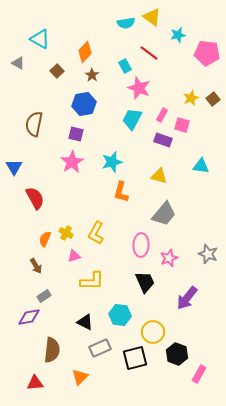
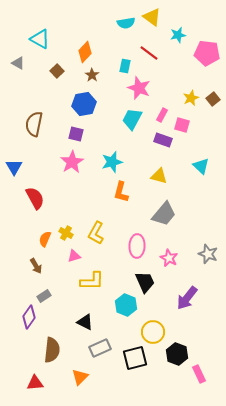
cyan rectangle at (125, 66): rotated 40 degrees clockwise
cyan triangle at (201, 166): rotated 36 degrees clockwise
pink ellipse at (141, 245): moved 4 px left, 1 px down
pink star at (169, 258): rotated 24 degrees counterclockwise
cyan hexagon at (120, 315): moved 6 px right, 10 px up; rotated 15 degrees clockwise
purple diamond at (29, 317): rotated 45 degrees counterclockwise
pink rectangle at (199, 374): rotated 54 degrees counterclockwise
